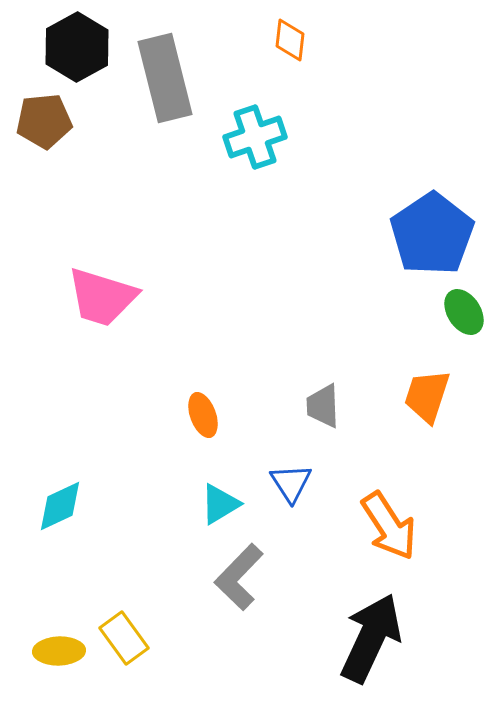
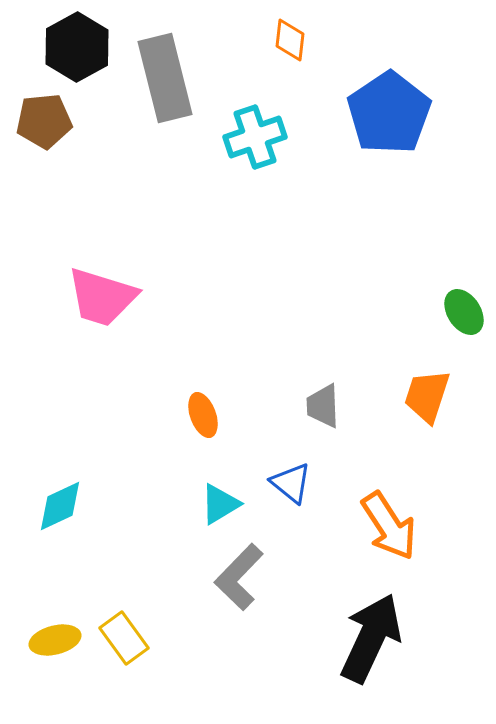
blue pentagon: moved 43 px left, 121 px up
blue triangle: rotated 18 degrees counterclockwise
yellow ellipse: moved 4 px left, 11 px up; rotated 12 degrees counterclockwise
